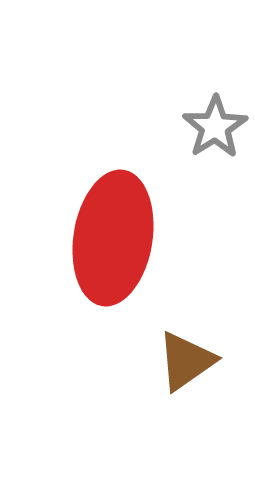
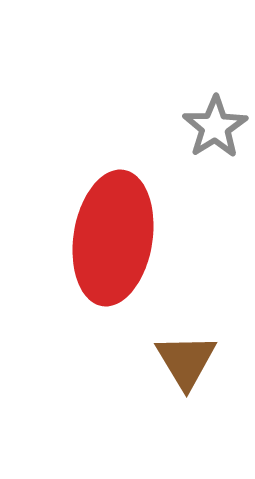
brown triangle: rotated 26 degrees counterclockwise
